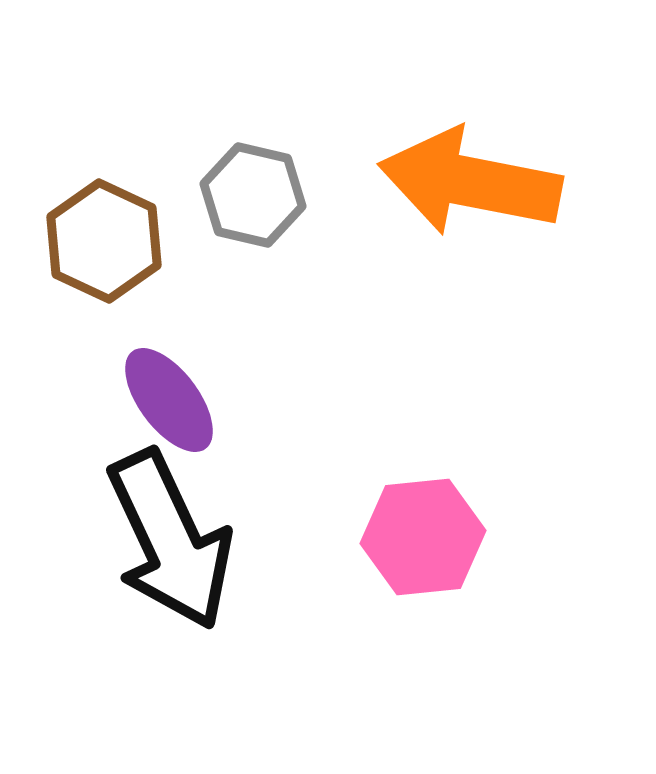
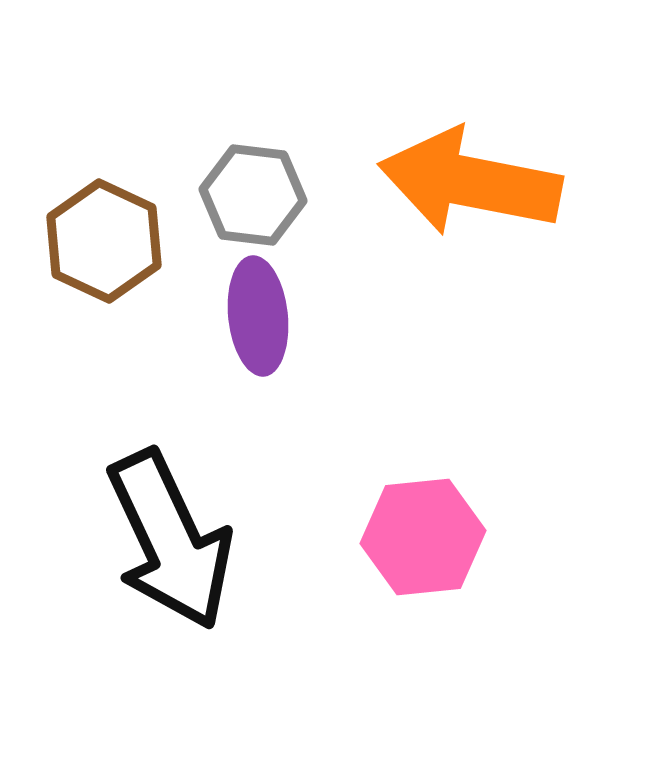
gray hexagon: rotated 6 degrees counterclockwise
purple ellipse: moved 89 px right, 84 px up; rotated 31 degrees clockwise
